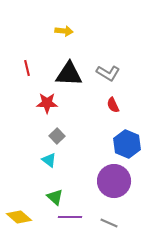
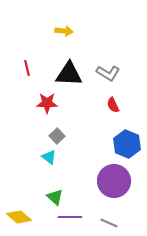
cyan triangle: moved 3 px up
